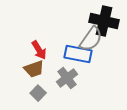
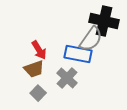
gray cross: rotated 10 degrees counterclockwise
